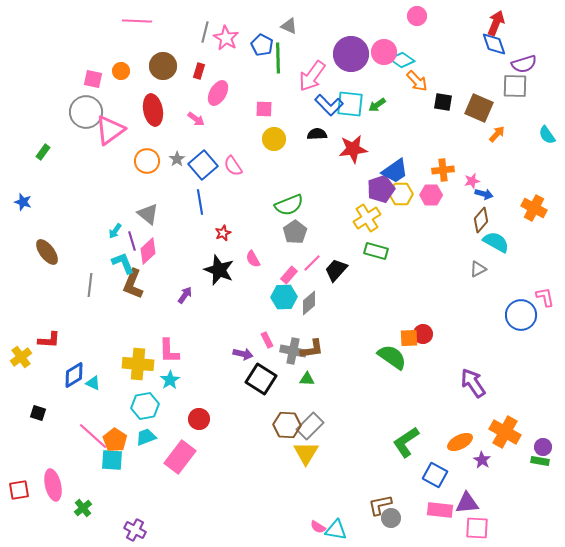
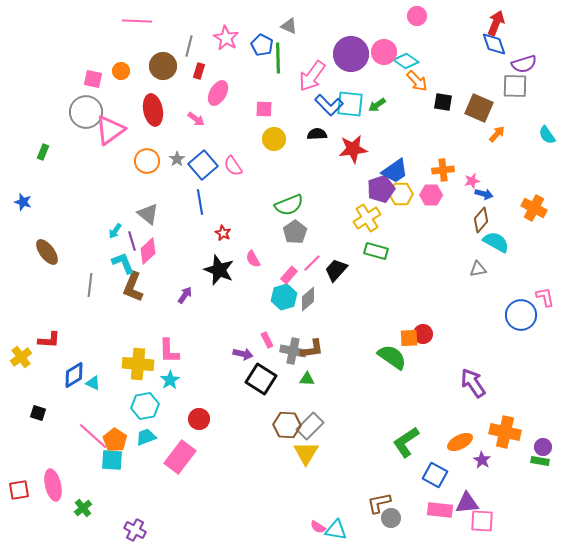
gray line at (205, 32): moved 16 px left, 14 px down
cyan diamond at (402, 60): moved 4 px right, 1 px down
green rectangle at (43, 152): rotated 14 degrees counterclockwise
red star at (223, 233): rotated 21 degrees counterclockwise
gray triangle at (478, 269): rotated 18 degrees clockwise
brown L-shape at (133, 284): moved 3 px down
cyan hexagon at (284, 297): rotated 15 degrees counterclockwise
gray diamond at (309, 303): moved 1 px left, 4 px up
orange cross at (505, 432): rotated 16 degrees counterclockwise
brown L-shape at (380, 505): moved 1 px left, 2 px up
pink square at (477, 528): moved 5 px right, 7 px up
